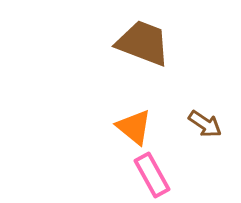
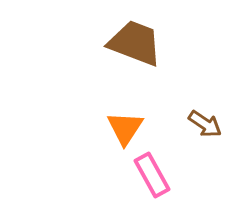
brown trapezoid: moved 8 px left
orange triangle: moved 9 px left, 1 px down; rotated 24 degrees clockwise
